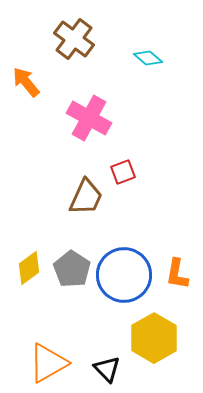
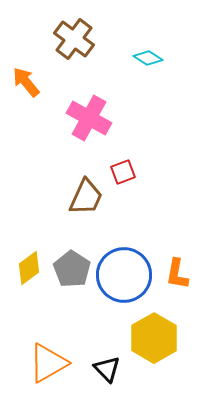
cyan diamond: rotated 8 degrees counterclockwise
